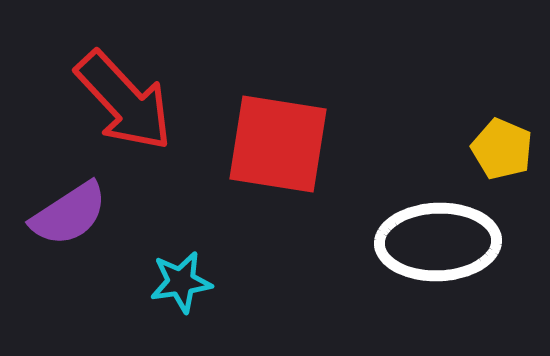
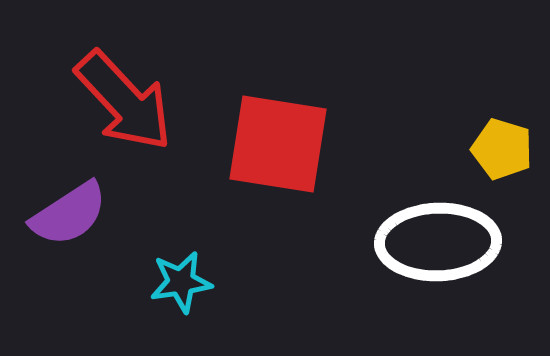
yellow pentagon: rotated 6 degrees counterclockwise
